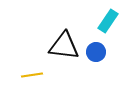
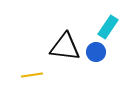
cyan rectangle: moved 6 px down
black triangle: moved 1 px right, 1 px down
